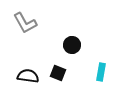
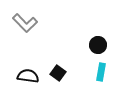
gray L-shape: rotated 15 degrees counterclockwise
black circle: moved 26 px right
black square: rotated 14 degrees clockwise
